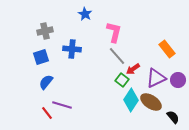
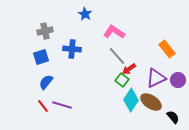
pink L-shape: rotated 70 degrees counterclockwise
red arrow: moved 4 px left
red line: moved 4 px left, 7 px up
